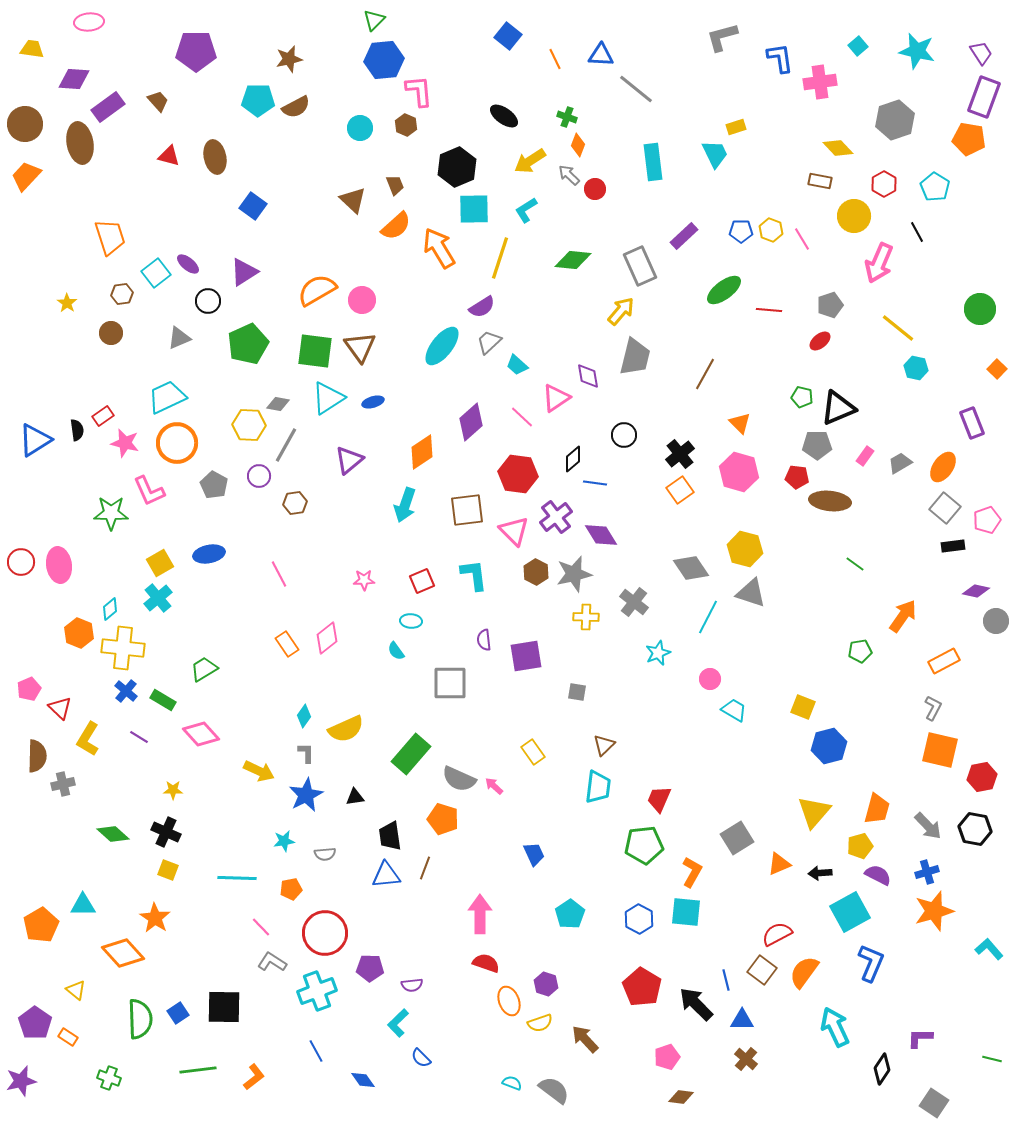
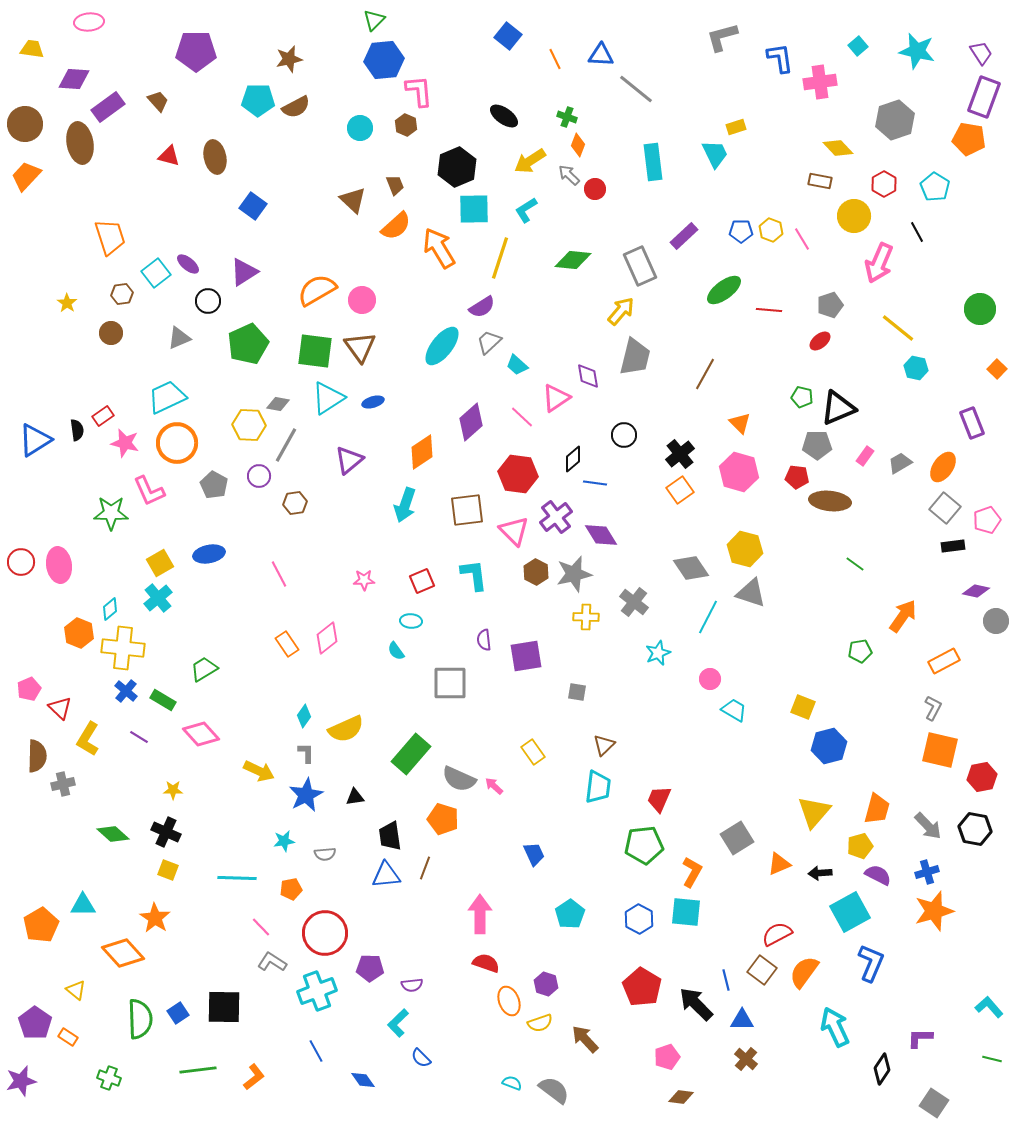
cyan L-shape at (989, 949): moved 58 px down
